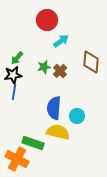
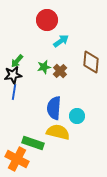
green arrow: moved 3 px down
